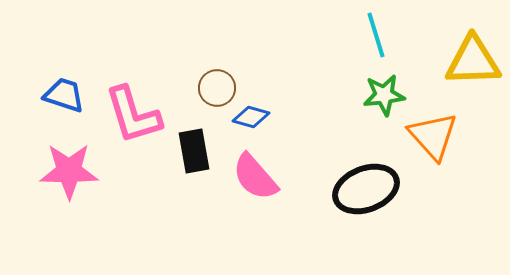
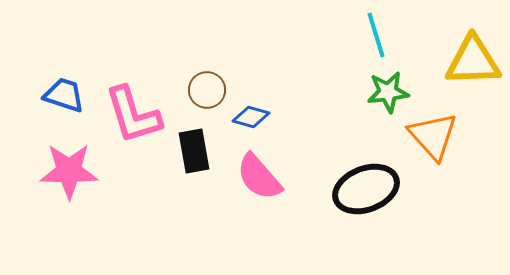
brown circle: moved 10 px left, 2 px down
green star: moved 4 px right, 3 px up
pink semicircle: moved 4 px right
